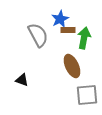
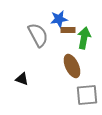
blue star: moved 1 px left; rotated 18 degrees clockwise
black triangle: moved 1 px up
